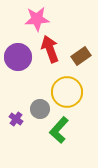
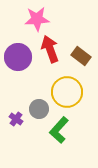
brown rectangle: rotated 72 degrees clockwise
gray circle: moved 1 px left
